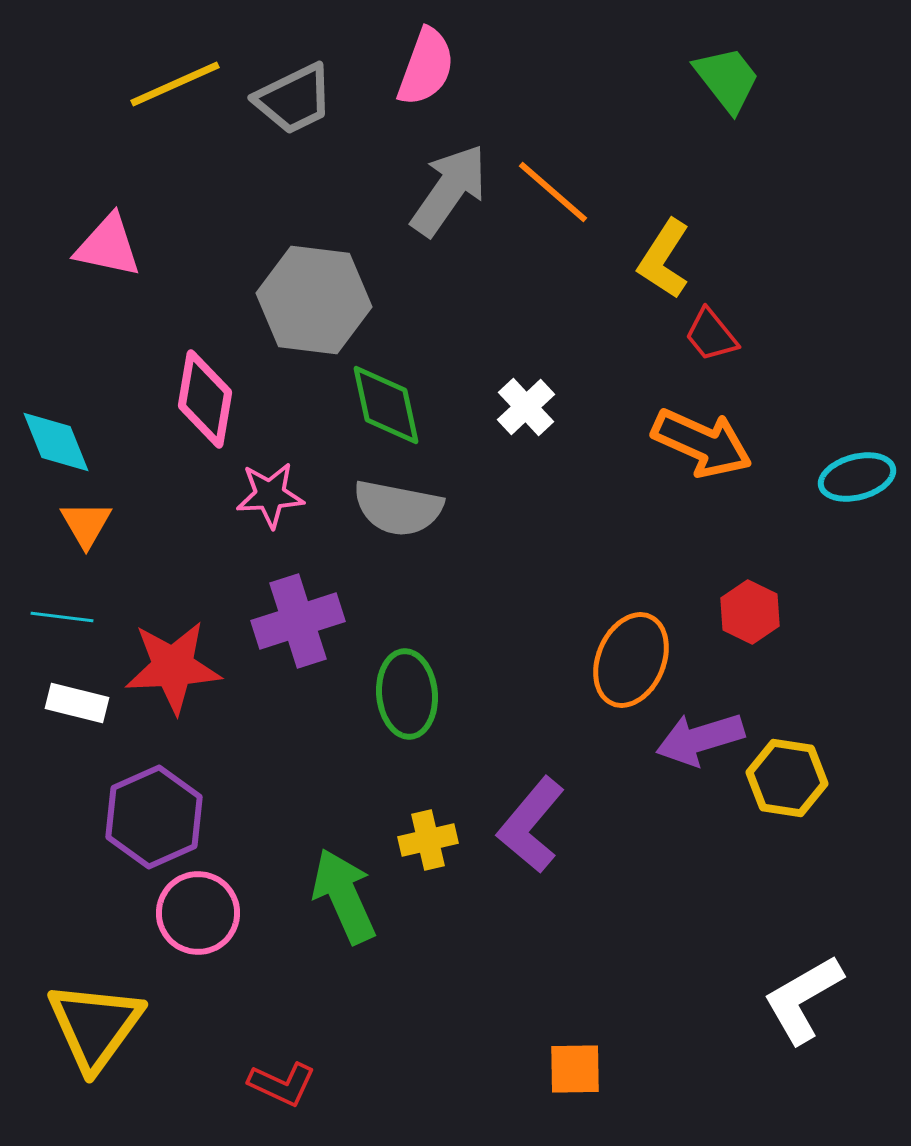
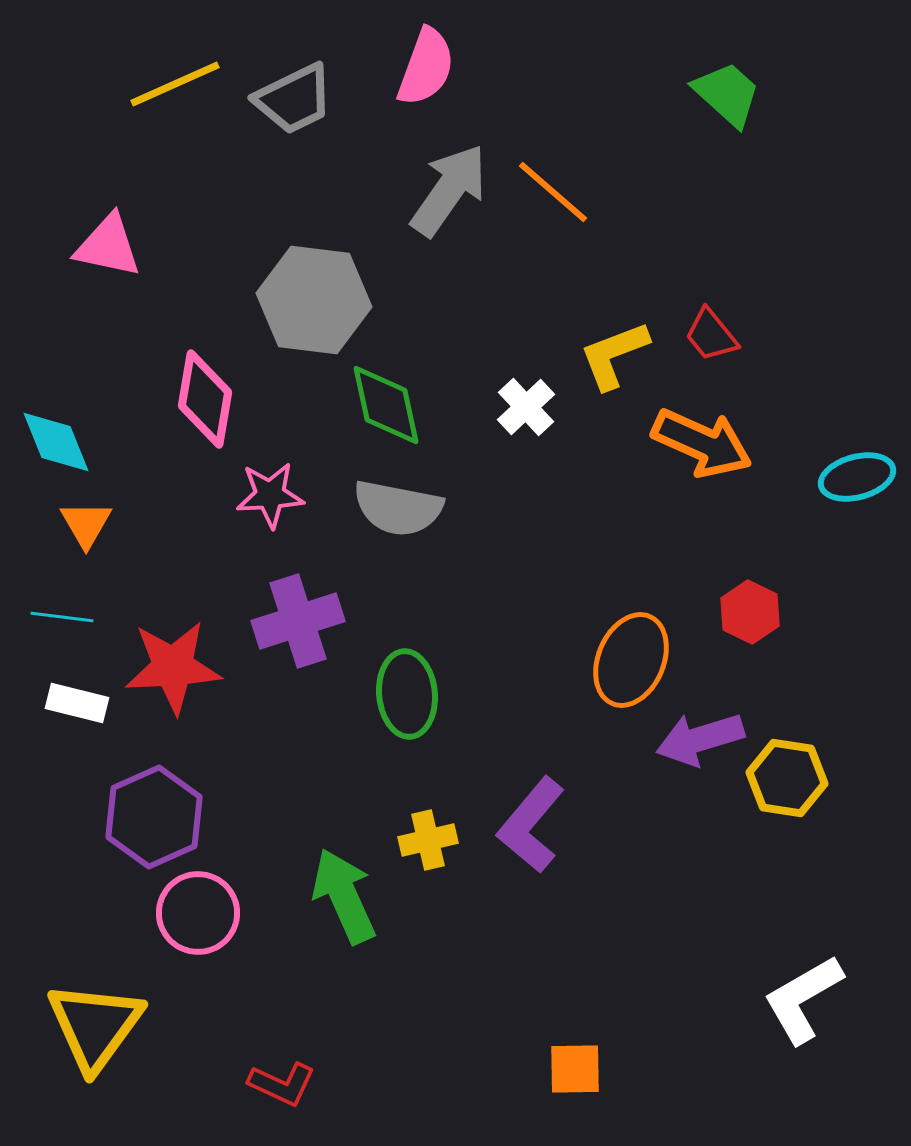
green trapezoid: moved 15 px down; rotated 10 degrees counterclockwise
yellow L-shape: moved 50 px left, 96 px down; rotated 36 degrees clockwise
